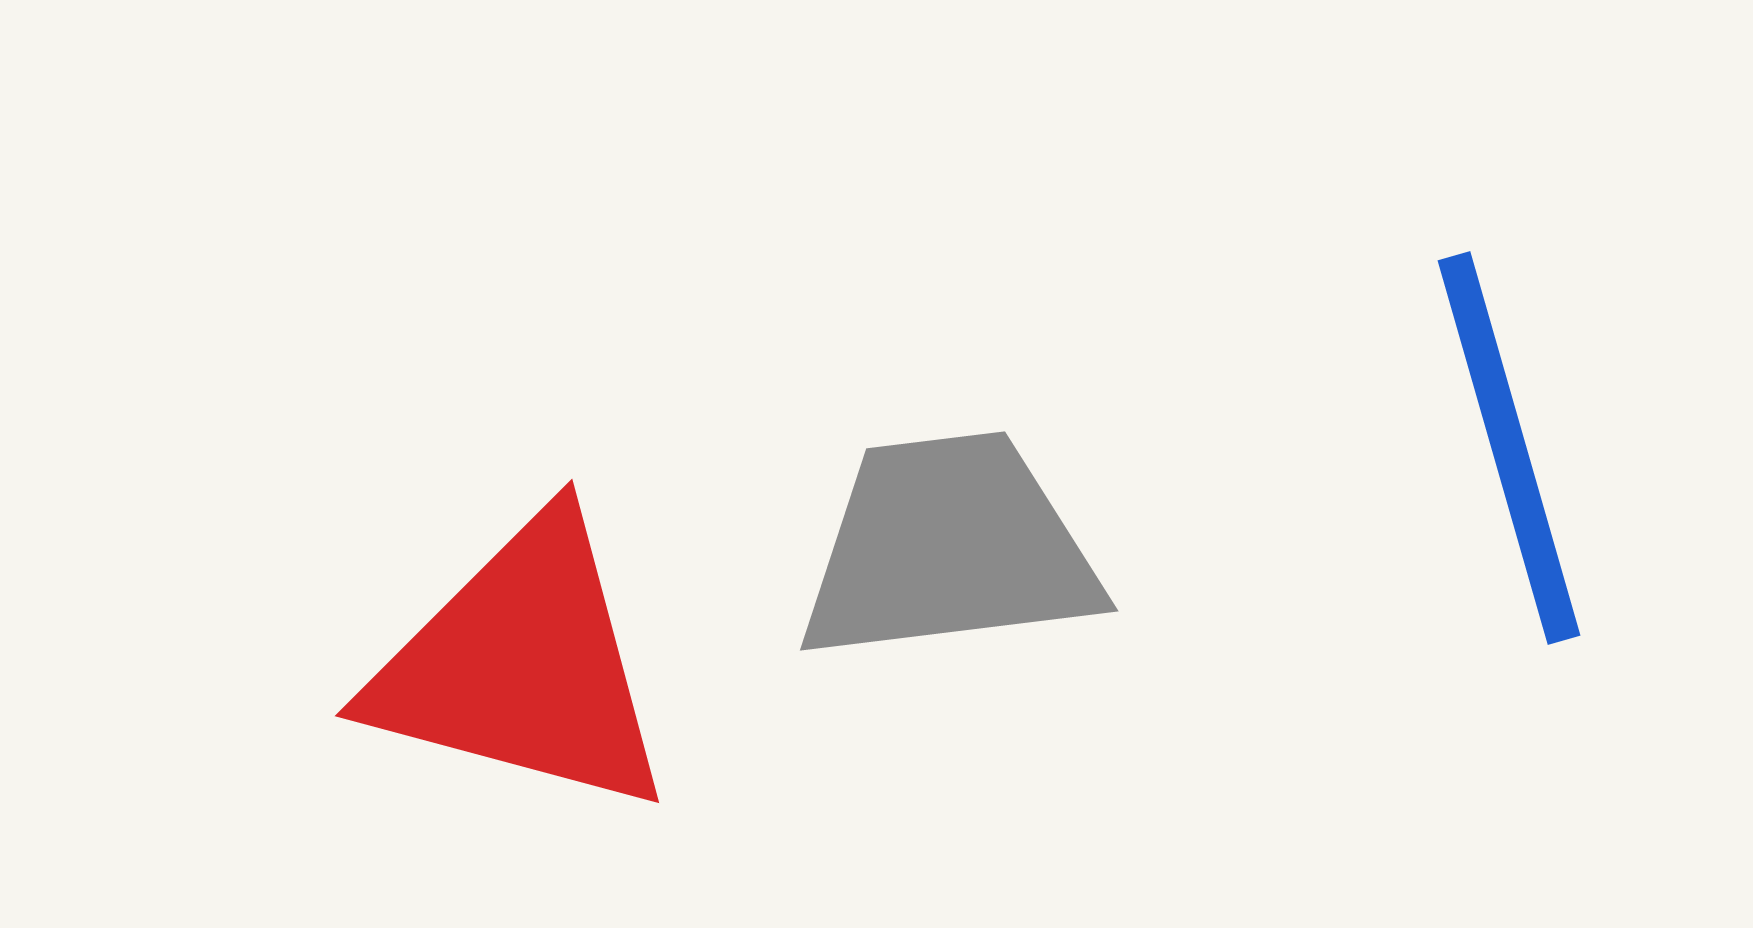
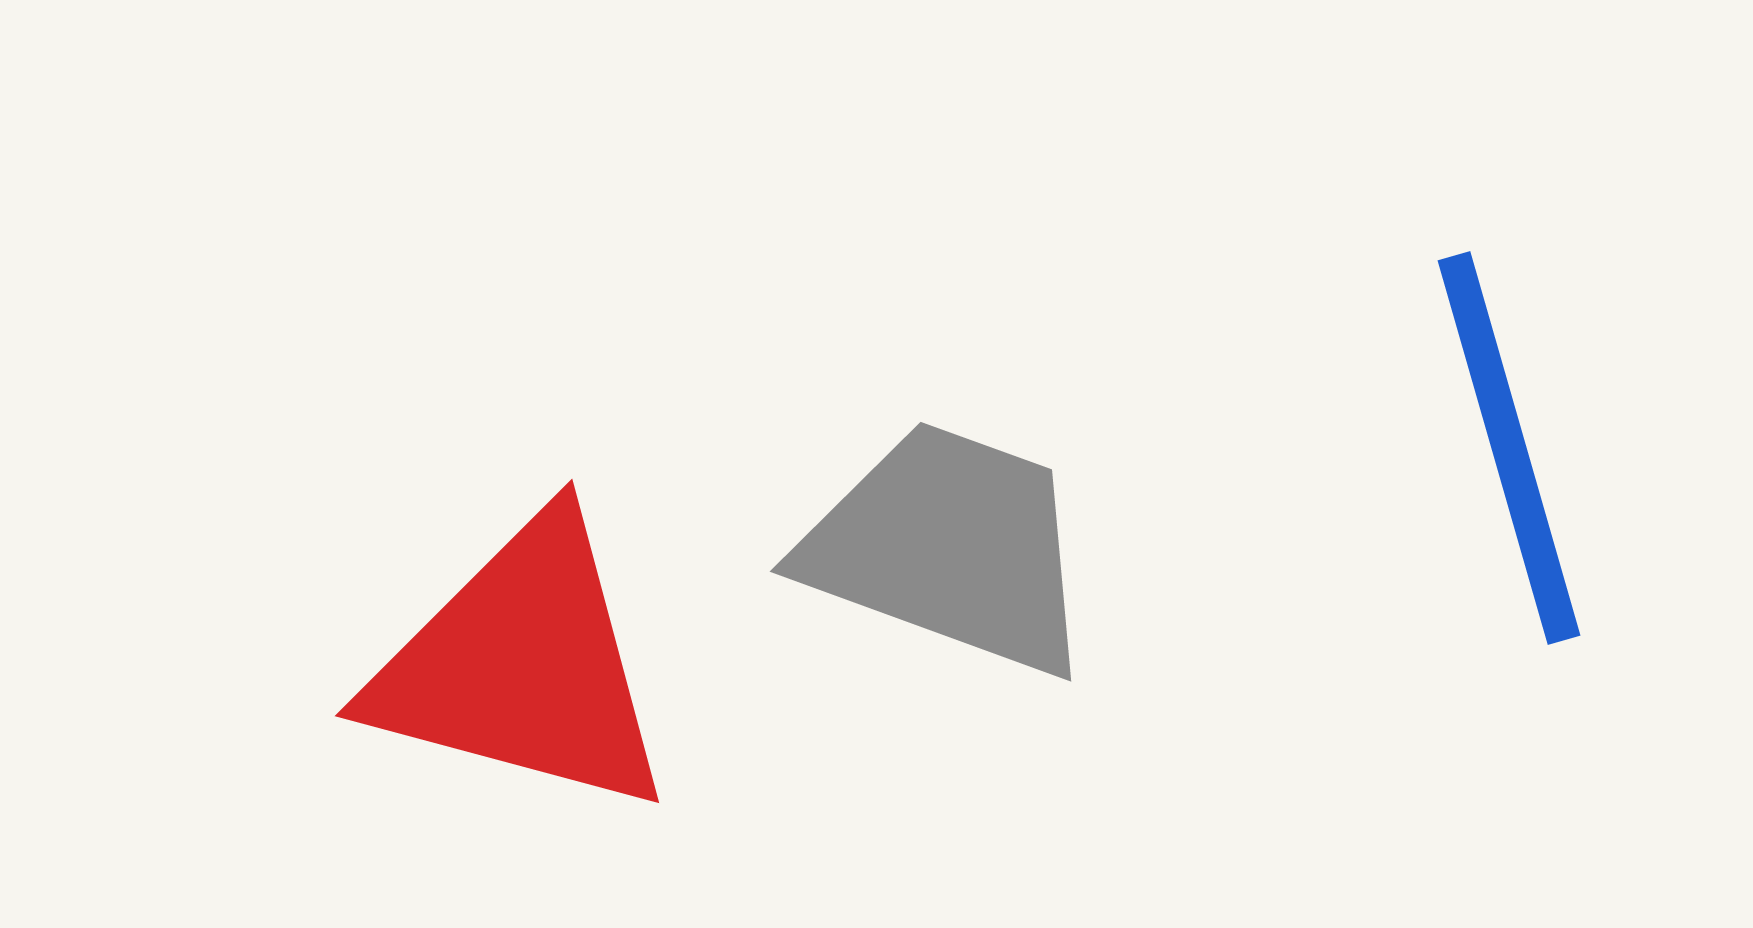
gray trapezoid: rotated 27 degrees clockwise
